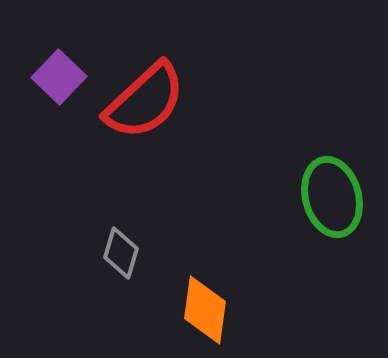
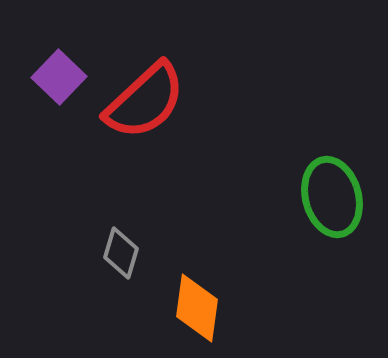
orange diamond: moved 8 px left, 2 px up
